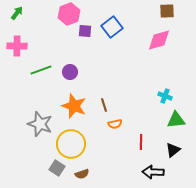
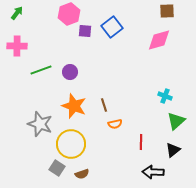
green triangle: moved 1 px down; rotated 36 degrees counterclockwise
